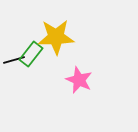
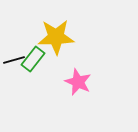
green rectangle: moved 2 px right, 5 px down
pink star: moved 1 px left, 2 px down
